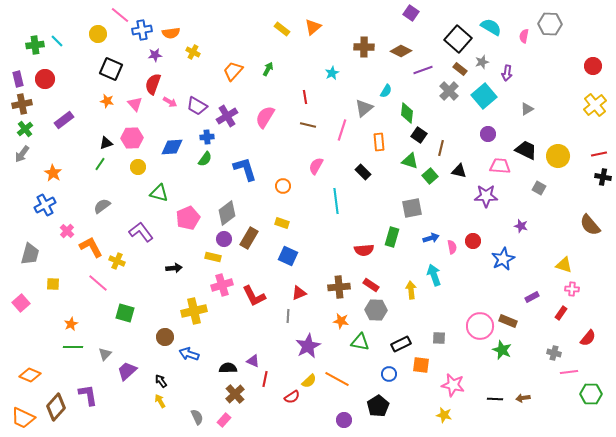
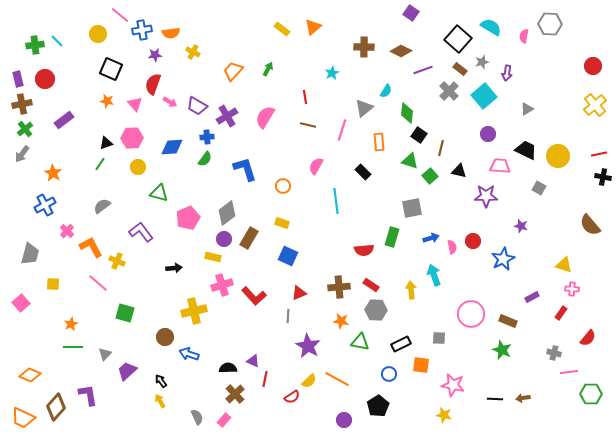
red L-shape at (254, 296): rotated 15 degrees counterclockwise
pink circle at (480, 326): moved 9 px left, 12 px up
purple star at (308, 346): rotated 15 degrees counterclockwise
